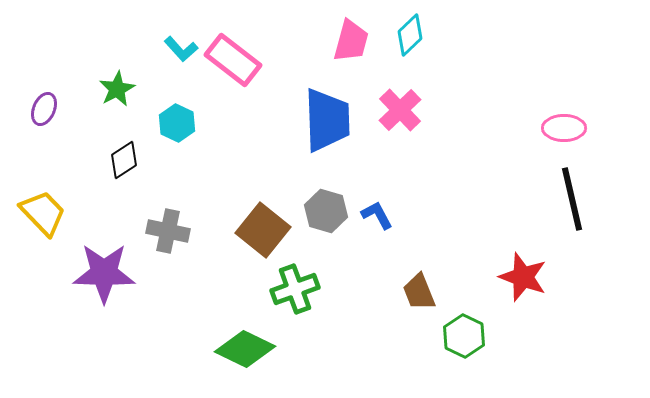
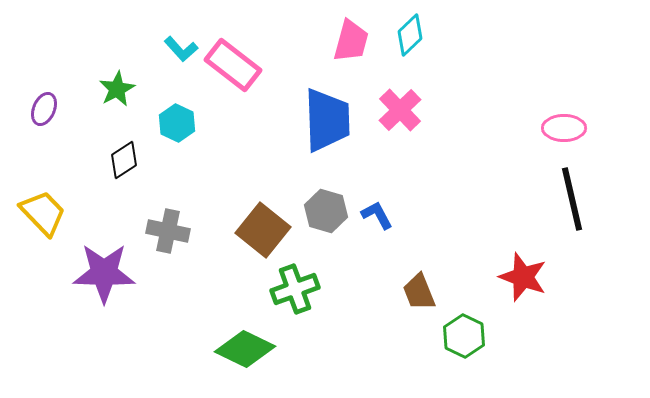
pink rectangle: moved 5 px down
